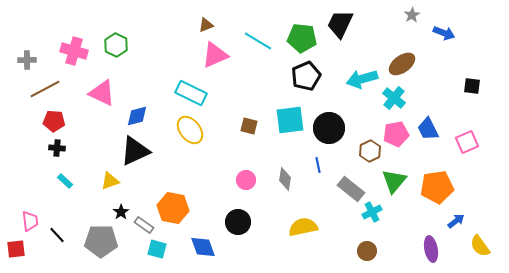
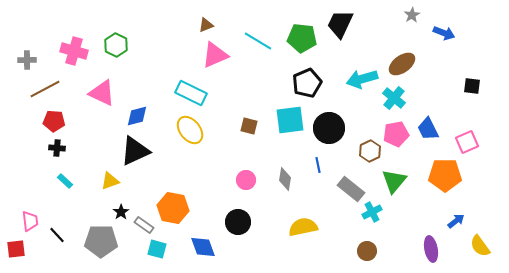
black pentagon at (306, 76): moved 1 px right, 7 px down
orange pentagon at (437, 187): moved 8 px right, 12 px up; rotated 8 degrees clockwise
